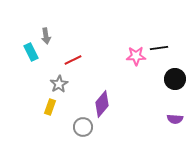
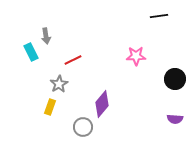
black line: moved 32 px up
